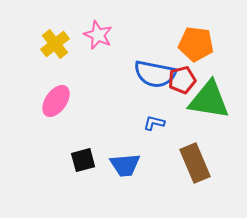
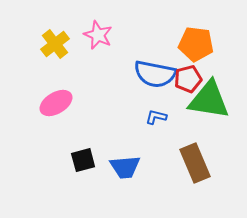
red pentagon: moved 6 px right, 1 px up
pink ellipse: moved 2 px down; rotated 24 degrees clockwise
blue L-shape: moved 2 px right, 6 px up
blue trapezoid: moved 2 px down
